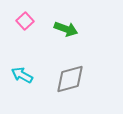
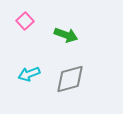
green arrow: moved 6 px down
cyan arrow: moved 7 px right, 1 px up; rotated 50 degrees counterclockwise
